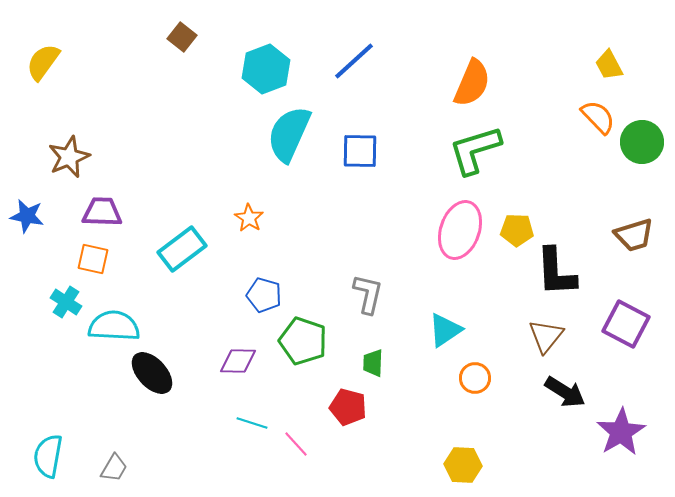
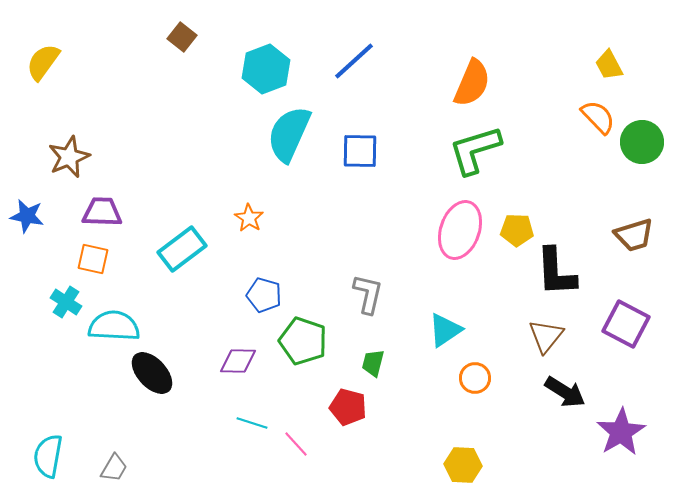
green trapezoid at (373, 363): rotated 12 degrees clockwise
